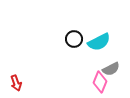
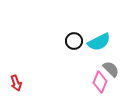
black circle: moved 2 px down
gray semicircle: rotated 108 degrees counterclockwise
